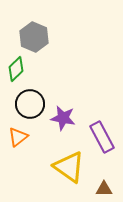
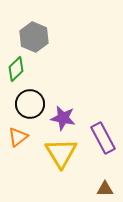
purple rectangle: moved 1 px right, 1 px down
yellow triangle: moved 8 px left, 14 px up; rotated 24 degrees clockwise
brown triangle: moved 1 px right
